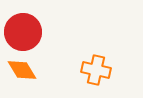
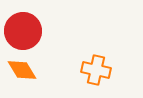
red circle: moved 1 px up
